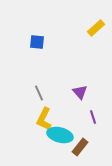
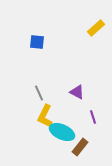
purple triangle: moved 3 px left; rotated 21 degrees counterclockwise
yellow L-shape: moved 1 px right, 3 px up
cyan ellipse: moved 2 px right, 3 px up; rotated 10 degrees clockwise
